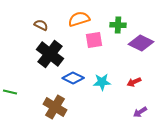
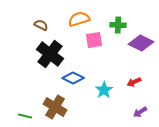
cyan star: moved 2 px right, 8 px down; rotated 30 degrees counterclockwise
green line: moved 15 px right, 24 px down
